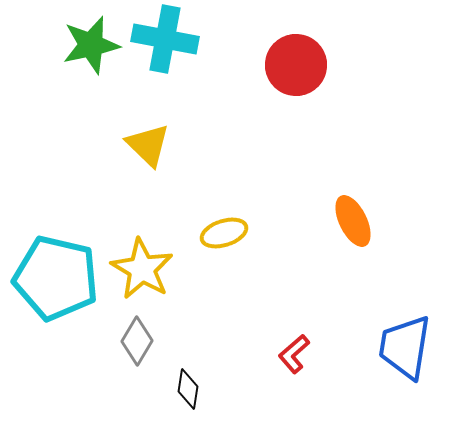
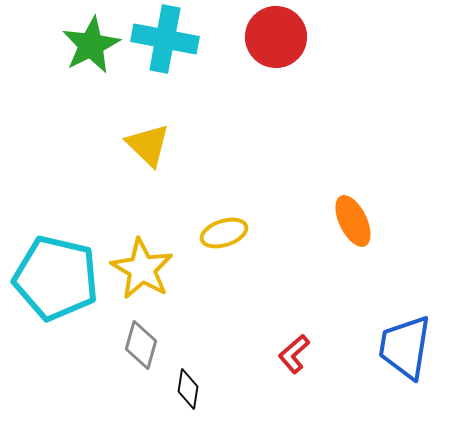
green star: rotated 14 degrees counterclockwise
red circle: moved 20 px left, 28 px up
gray diamond: moved 4 px right, 4 px down; rotated 15 degrees counterclockwise
